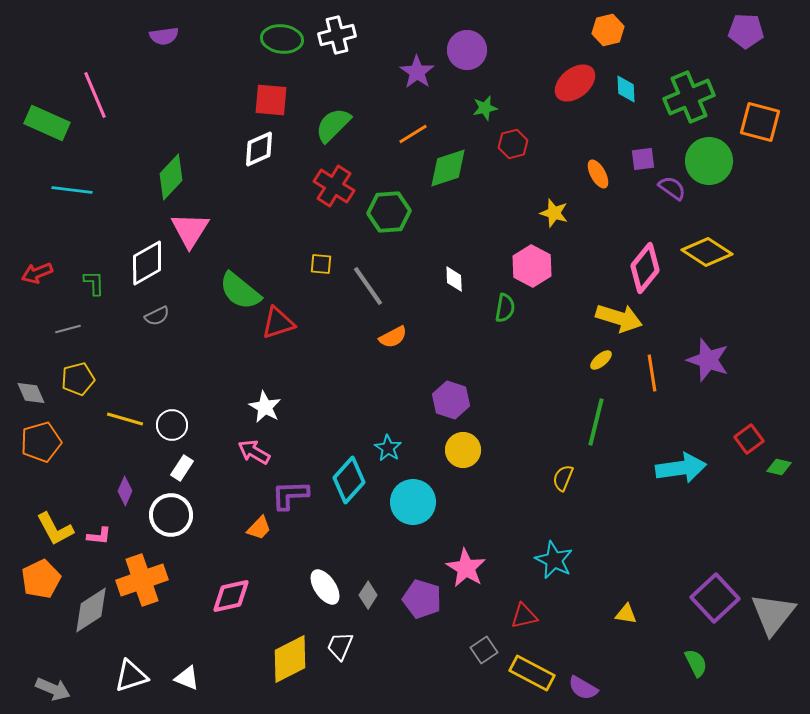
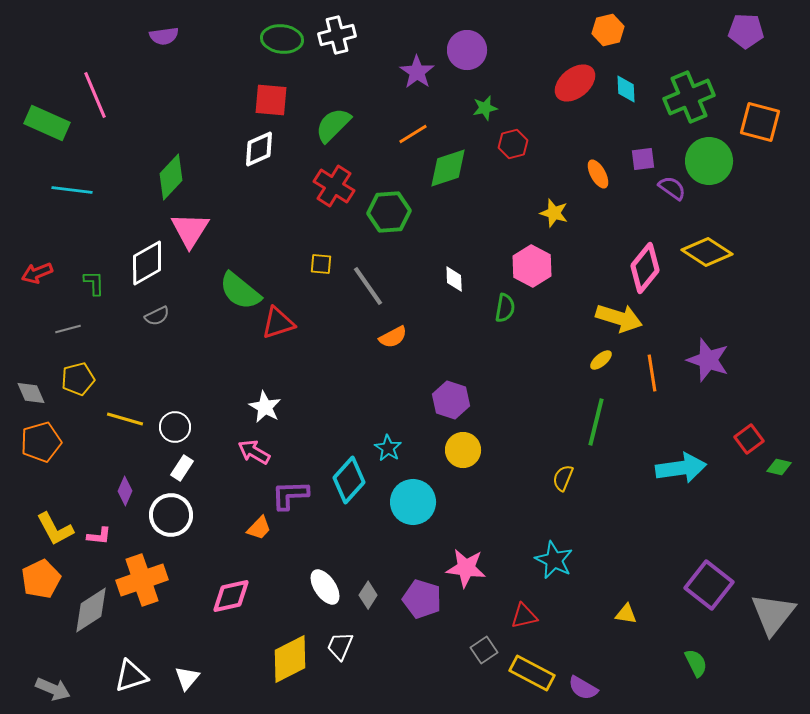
white circle at (172, 425): moved 3 px right, 2 px down
pink star at (466, 568): rotated 24 degrees counterclockwise
purple square at (715, 598): moved 6 px left, 13 px up; rotated 9 degrees counterclockwise
white triangle at (187, 678): rotated 48 degrees clockwise
